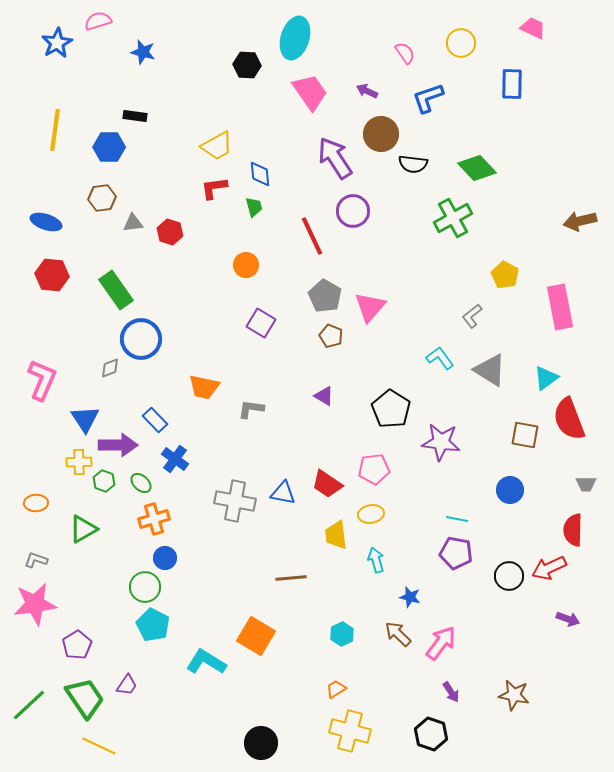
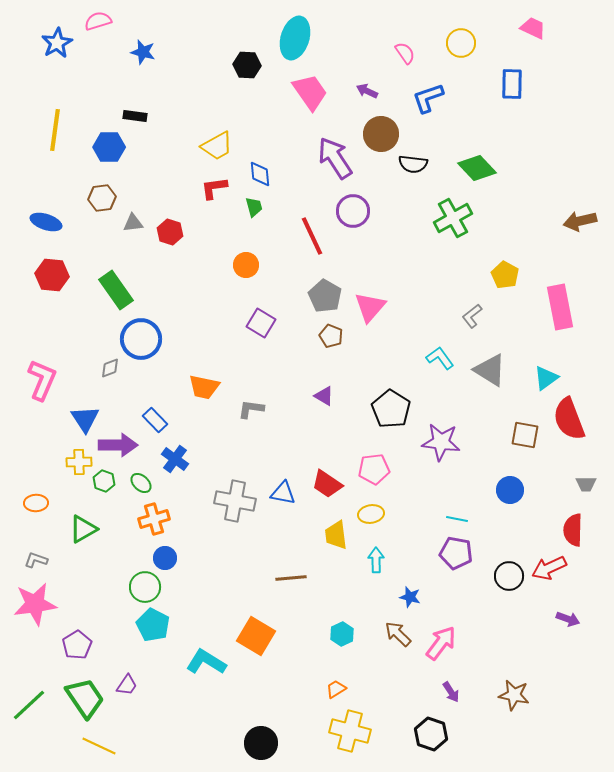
cyan arrow at (376, 560): rotated 15 degrees clockwise
